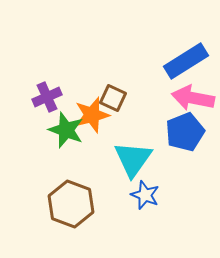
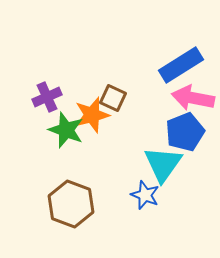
blue rectangle: moved 5 px left, 4 px down
cyan triangle: moved 30 px right, 5 px down
